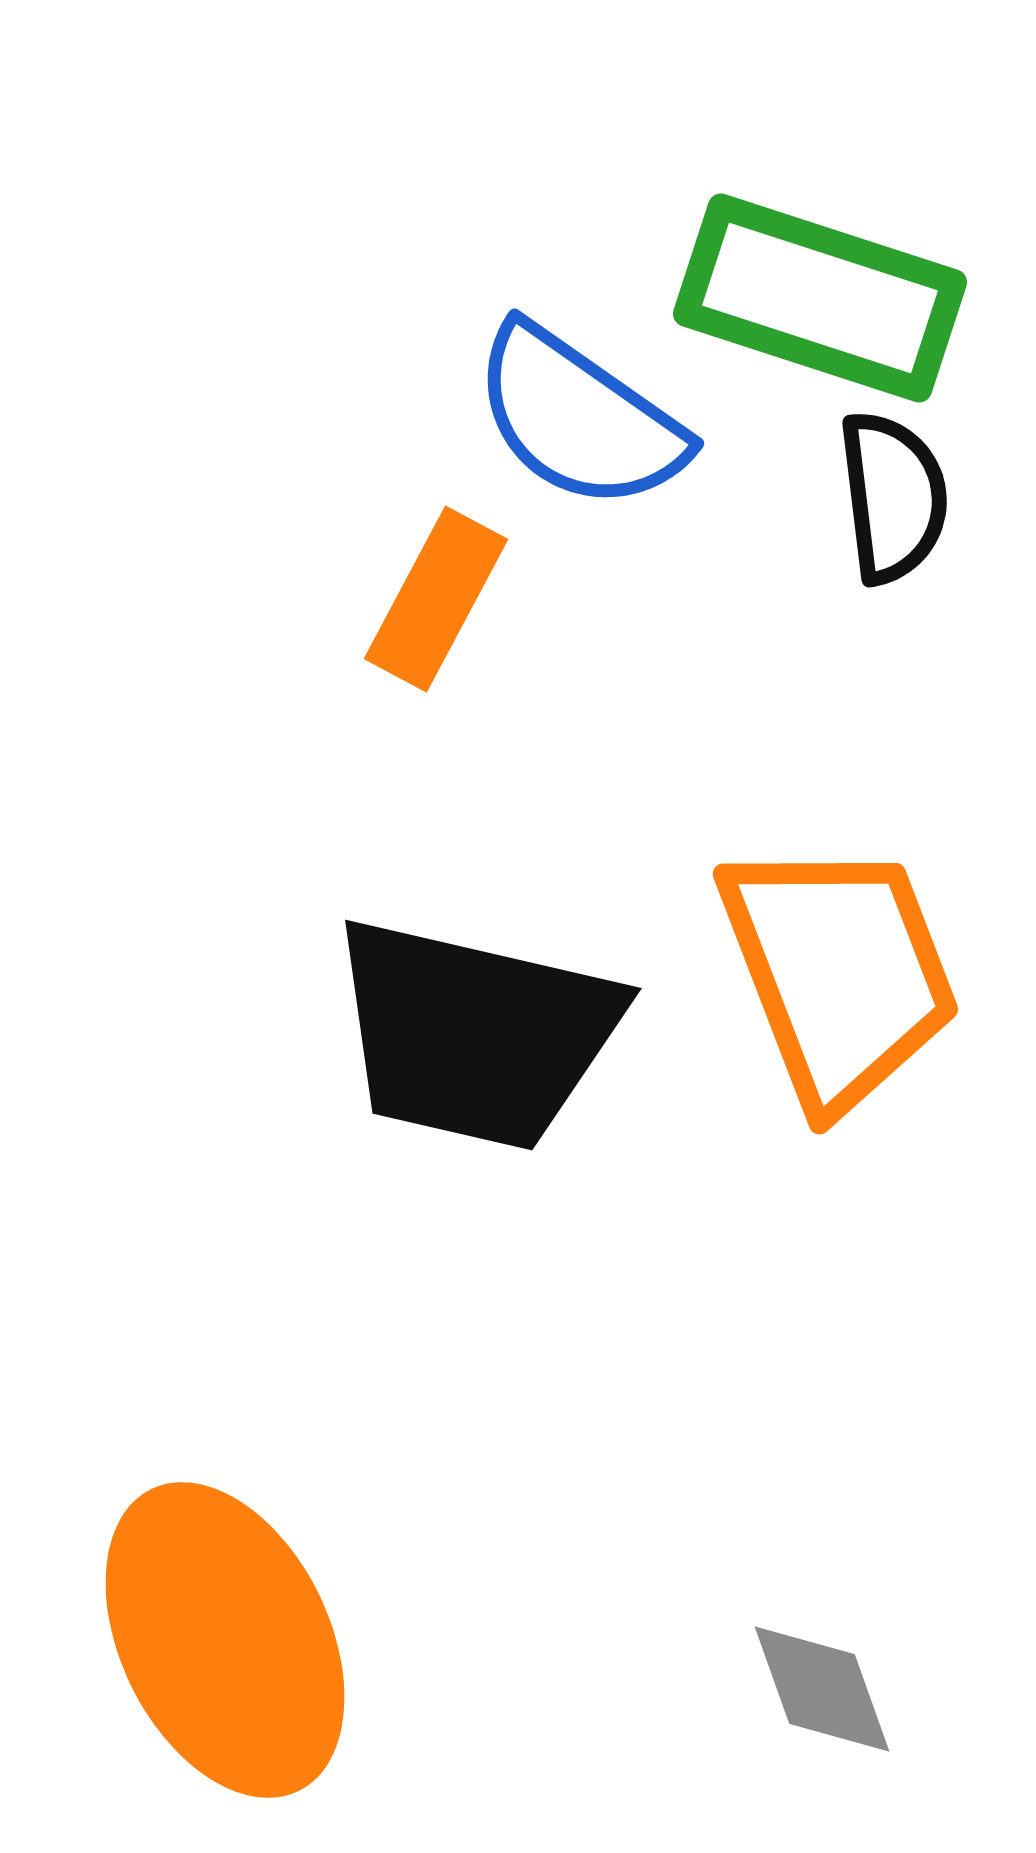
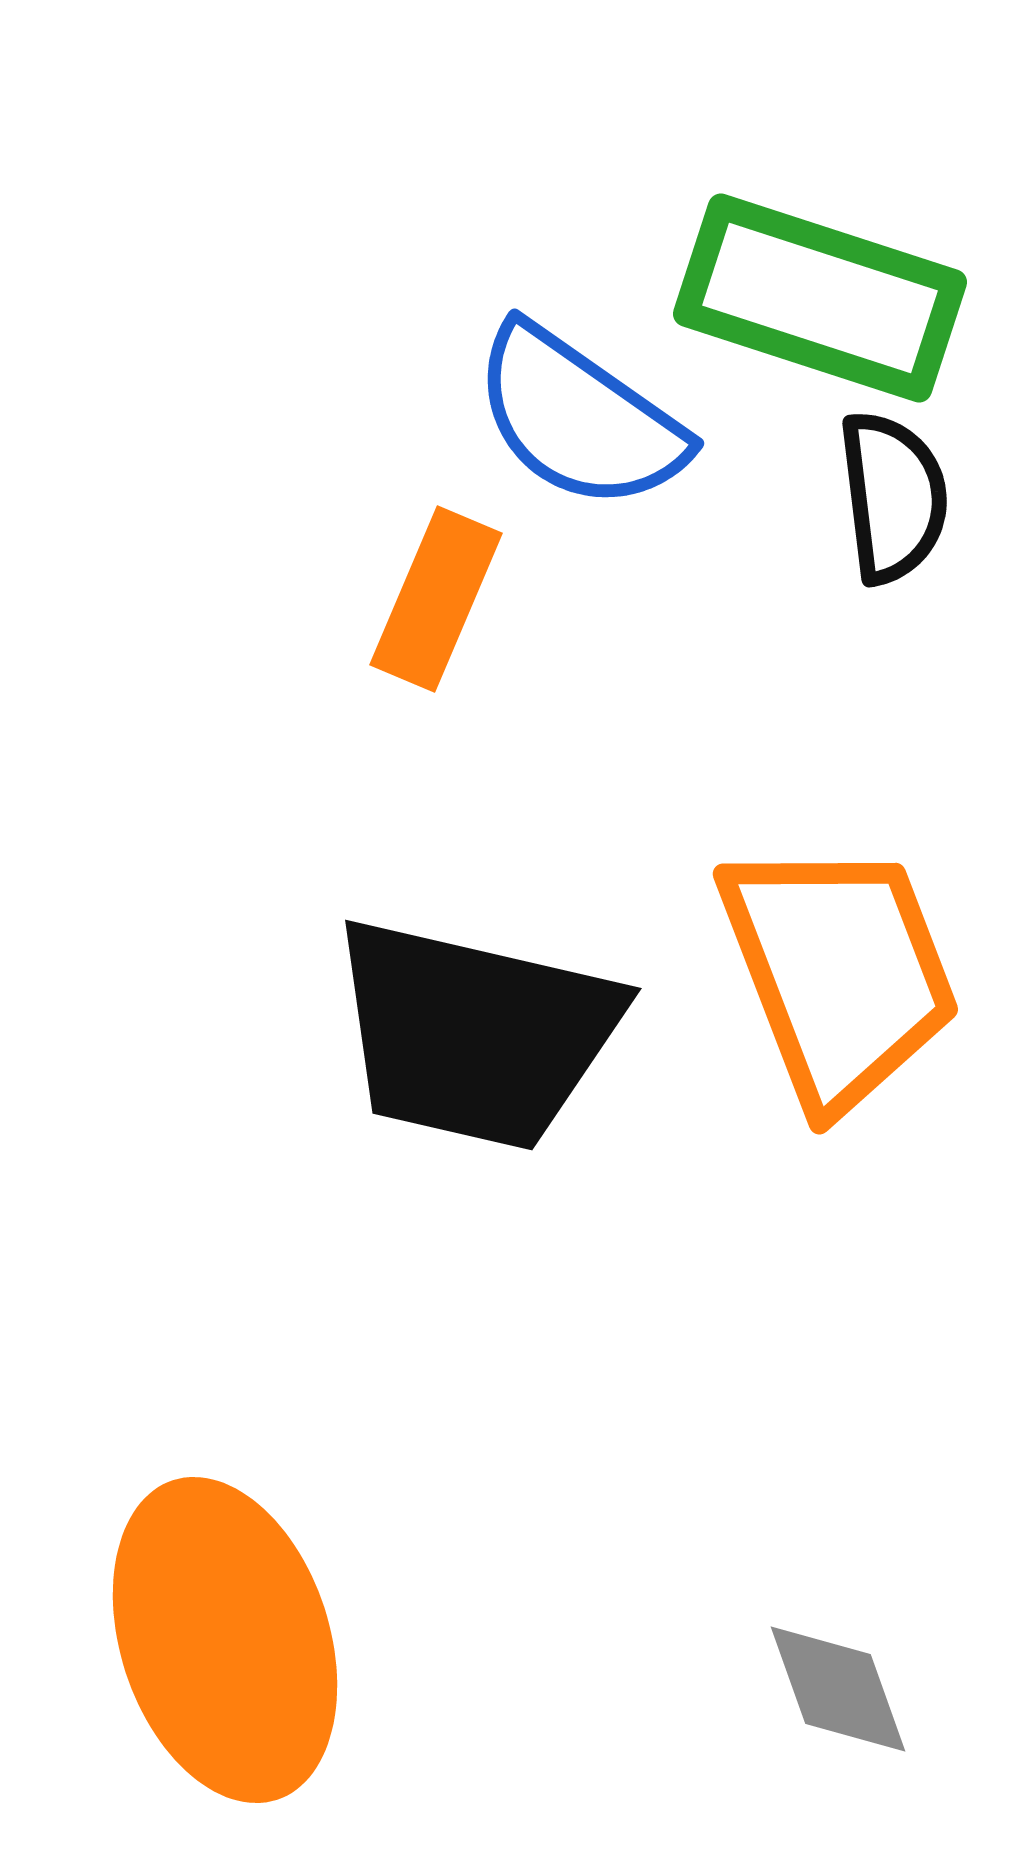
orange rectangle: rotated 5 degrees counterclockwise
orange ellipse: rotated 8 degrees clockwise
gray diamond: moved 16 px right
